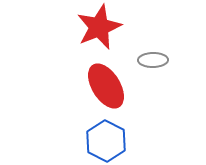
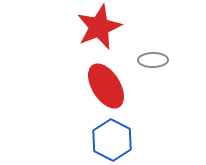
blue hexagon: moved 6 px right, 1 px up
